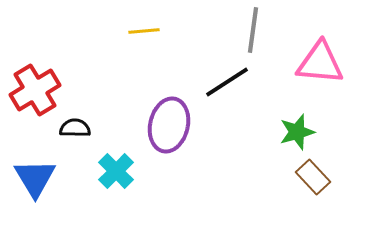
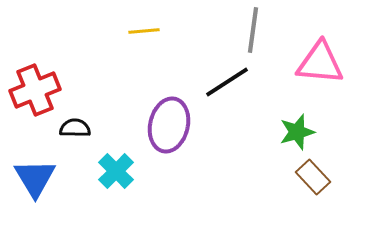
red cross: rotated 9 degrees clockwise
